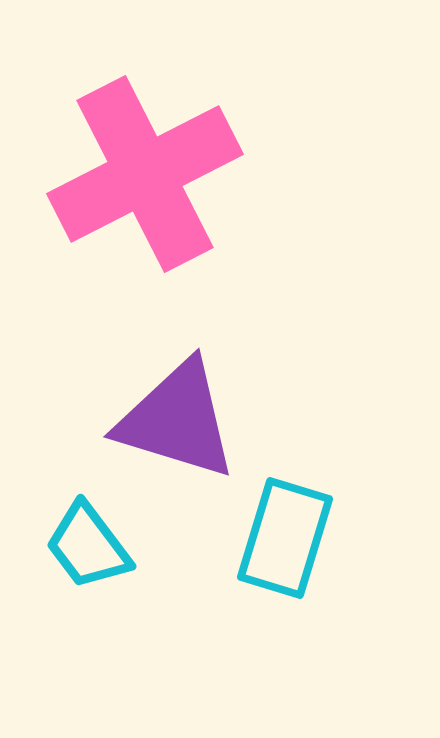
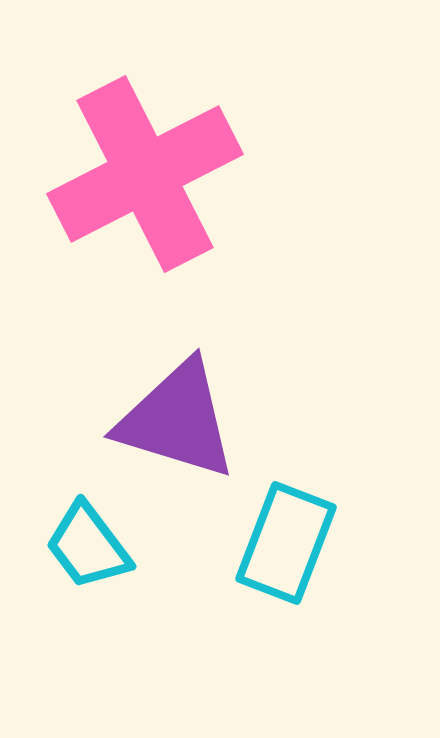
cyan rectangle: moved 1 px right, 5 px down; rotated 4 degrees clockwise
